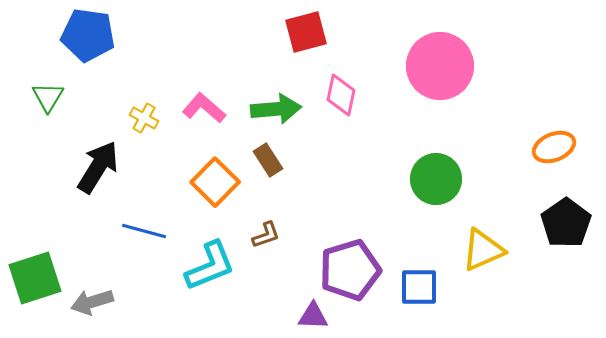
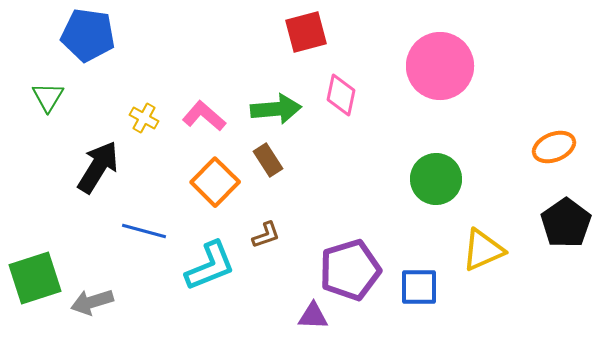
pink L-shape: moved 8 px down
